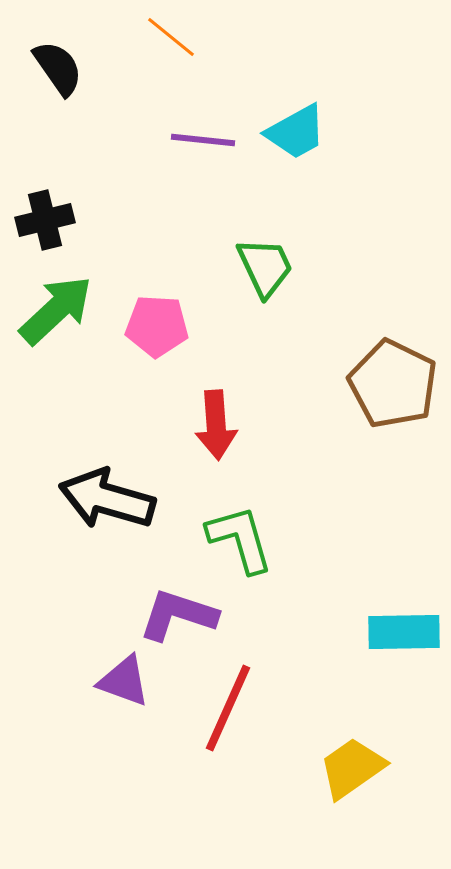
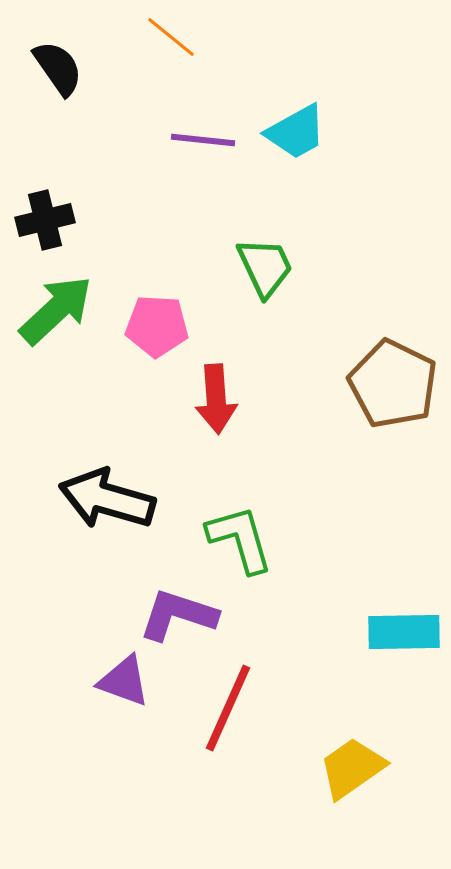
red arrow: moved 26 px up
